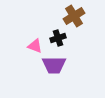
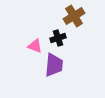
purple trapezoid: rotated 85 degrees counterclockwise
